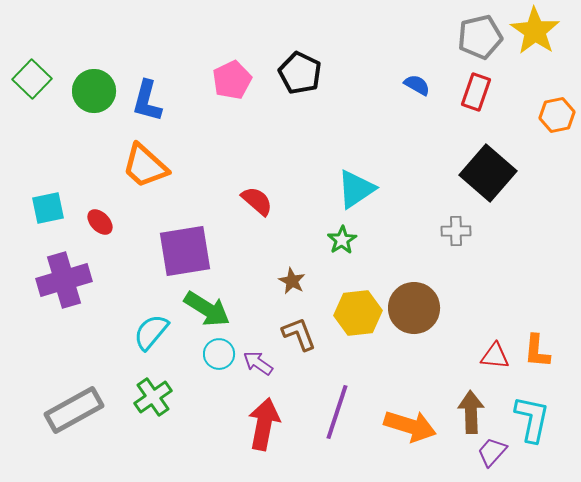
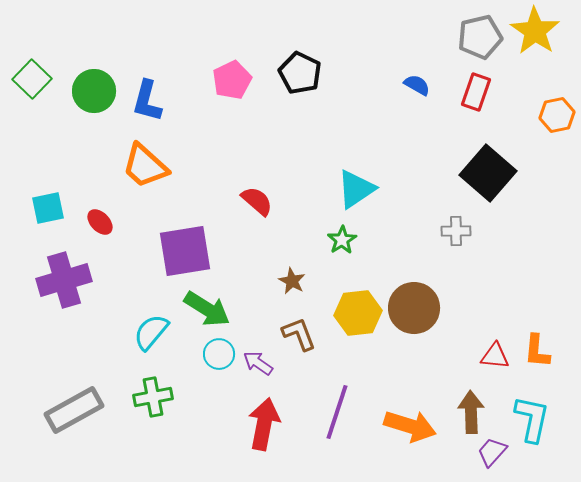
green cross: rotated 24 degrees clockwise
